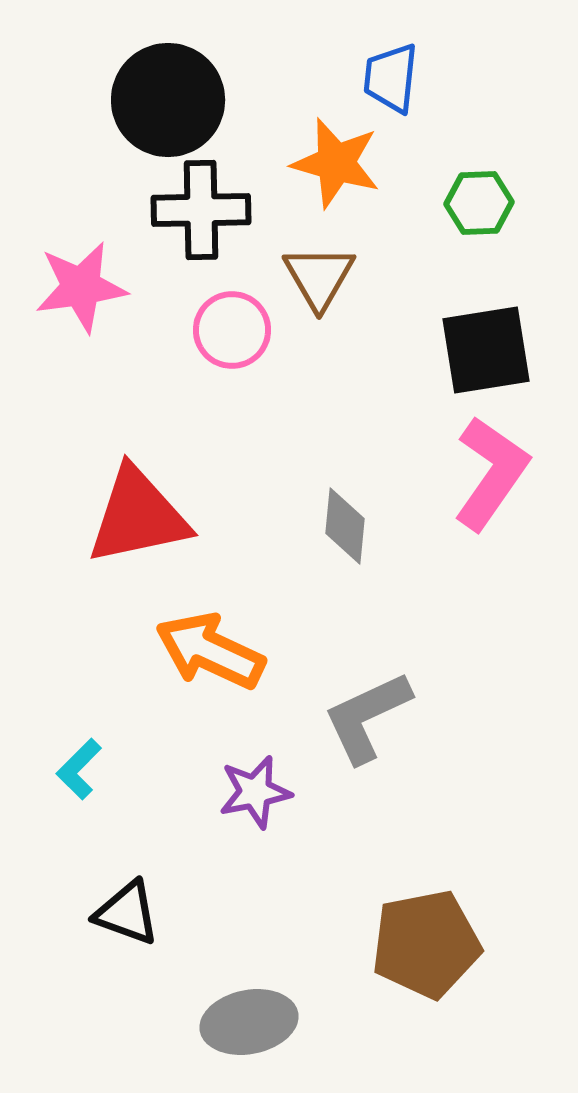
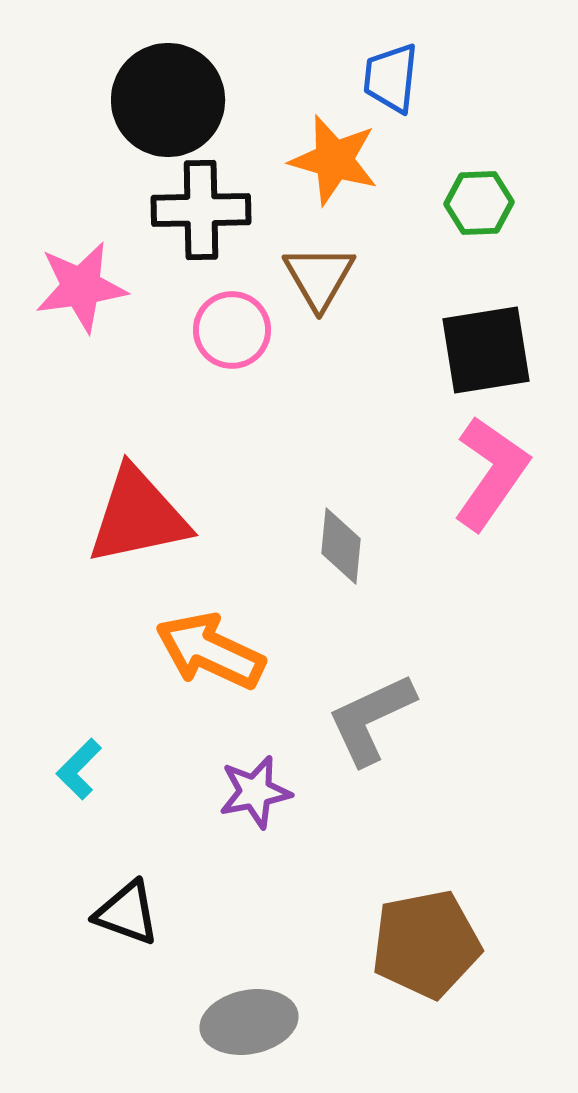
orange star: moved 2 px left, 3 px up
gray diamond: moved 4 px left, 20 px down
gray L-shape: moved 4 px right, 2 px down
